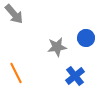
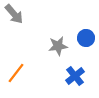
gray star: moved 1 px right, 1 px up
orange line: rotated 65 degrees clockwise
